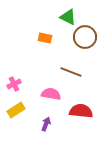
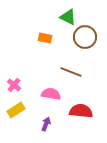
pink cross: moved 1 px down; rotated 24 degrees counterclockwise
